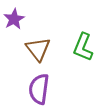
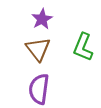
purple star: moved 28 px right
